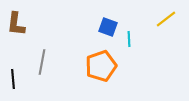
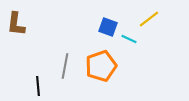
yellow line: moved 17 px left
cyan line: rotated 63 degrees counterclockwise
gray line: moved 23 px right, 4 px down
black line: moved 25 px right, 7 px down
